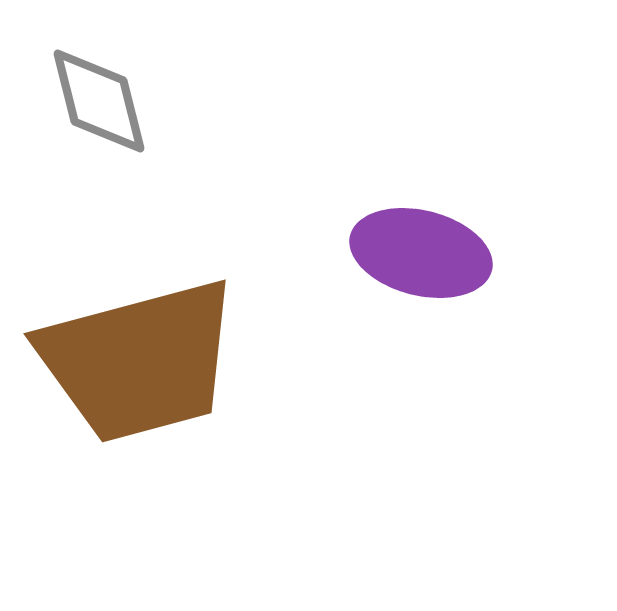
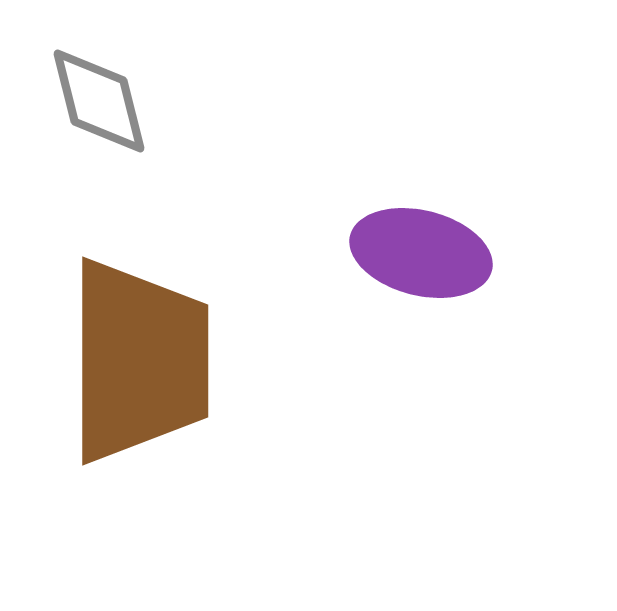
brown trapezoid: rotated 75 degrees counterclockwise
